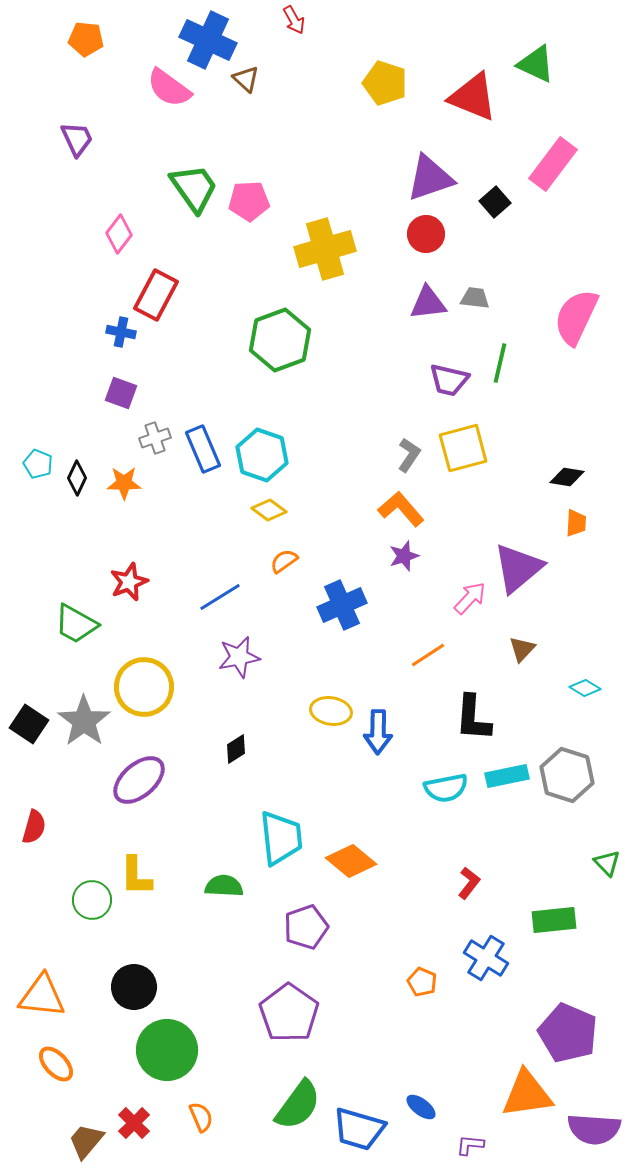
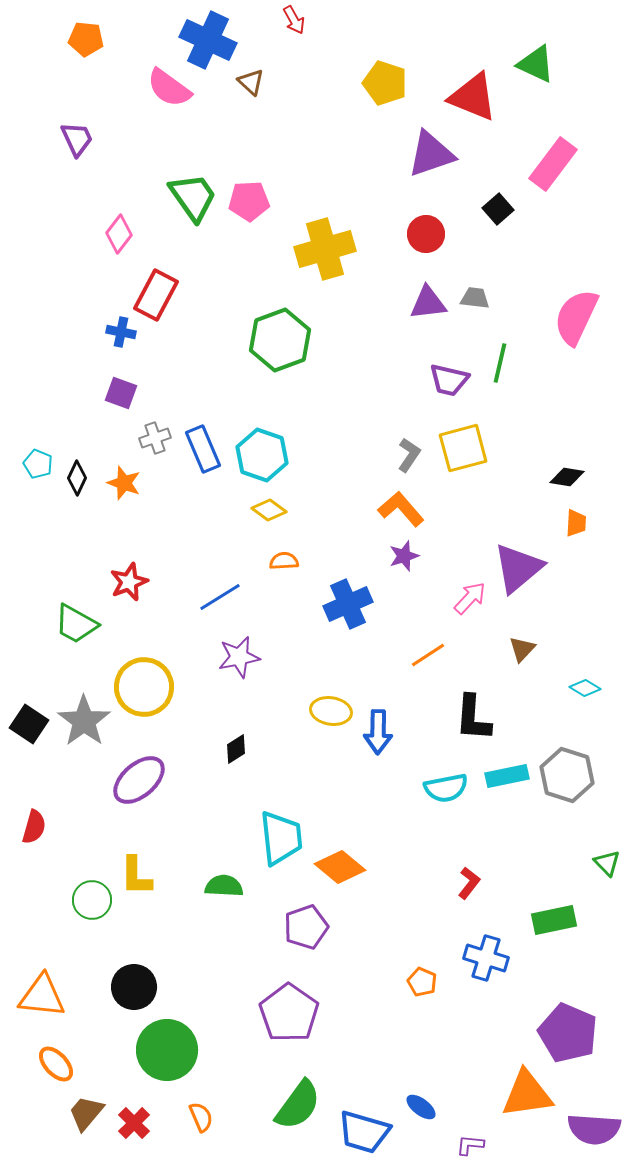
brown triangle at (246, 79): moved 5 px right, 3 px down
purple triangle at (430, 178): moved 1 px right, 24 px up
green trapezoid at (194, 188): moved 1 px left, 9 px down
black square at (495, 202): moved 3 px right, 7 px down
orange star at (124, 483): rotated 20 degrees clockwise
orange semicircle at (284, 561): rotated 32 degrees clockwise
blue cross at (342, 605): moved 6 px right, 1 px up
orange diamond at (351, 861): moved 11 px left, 6 px down
green rectangle at (554, 920): rotated 6 degrees counterclockwise
blue cross at (486, 958): rotated 15 degrees counterclockwise
blue trapezoid at (359, 1129): moved 5 px right, 3 px down
brown trapezoid at (86, 1141): moved 28 px up
